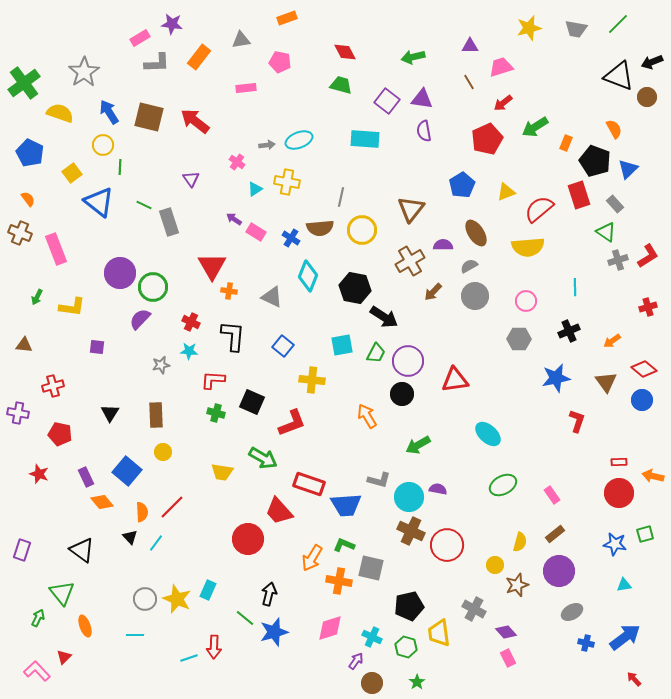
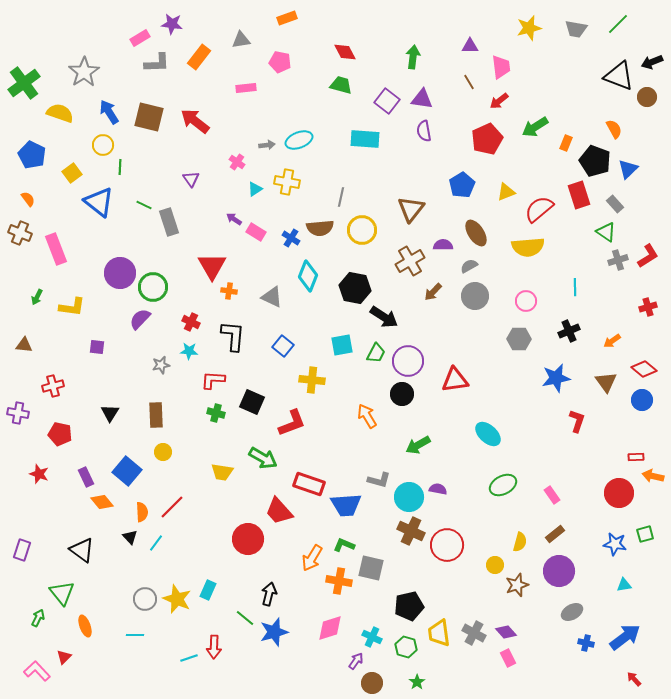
green arrow at (413, 57): rotated 110 degrees clockwise
pink trapezoid at (501, 67): rotated 100 degrees clockwise
red arrow at (503, 103): moved 4 px left, 2 px up
blue pentagon at (30, 153): moved 2 px right, 2 px down
red rectangle at (619, 462): moved 17 px right, 5 px up
gray cross at (474, 609): moved 24 px down
